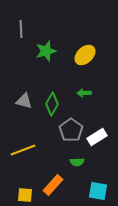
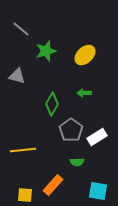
gray line: rotated 48 degrees counterclockwise
gray triangle: moved 7 px left, 25 px up
yellow line: rotated 15 degrees clockwise
